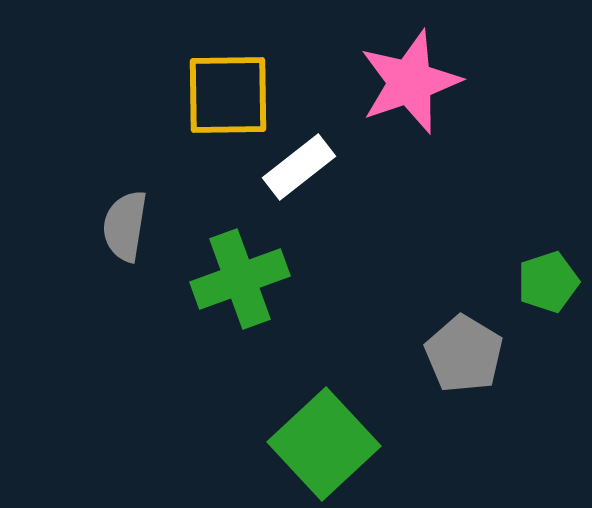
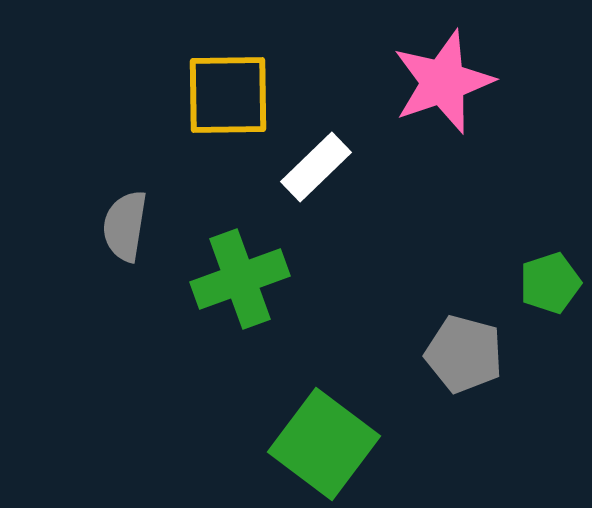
pink star: moved 33 px right
white rectangle: moved 17 px right; rotated 6 degrees counterclockwise
green pentagon: moved 2 px right, 1 px down
gray pentagon: rotated 16 degrees counterclockwise
green square: rotated 10 degrees counterclockwise
